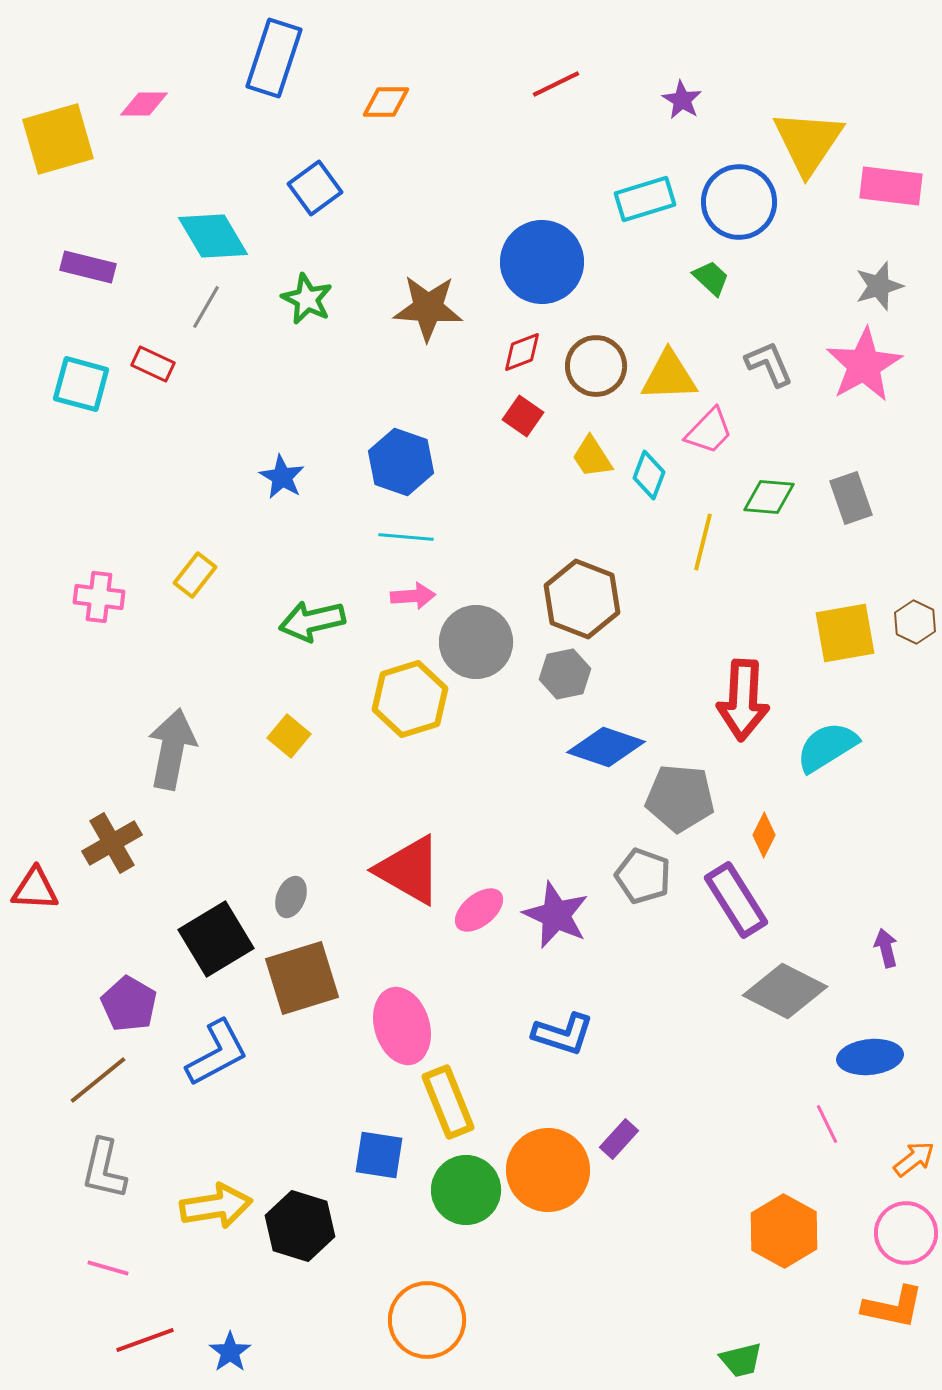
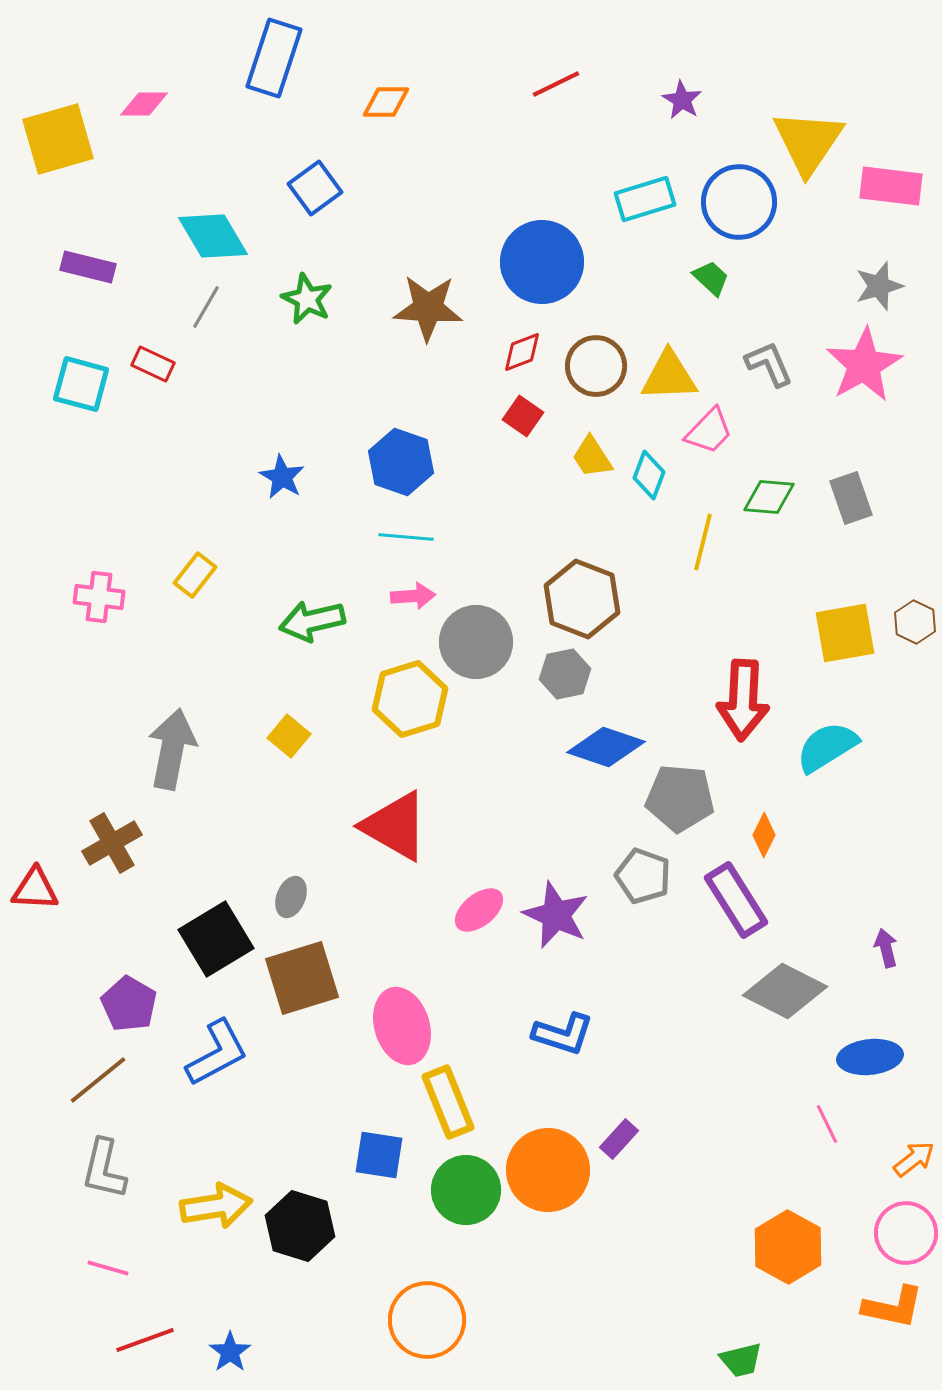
red triangle at (409, 870): moved 14 px left, 44 px up
orange hexagon at (784, 1231): moved 4 px right, 16 px down
